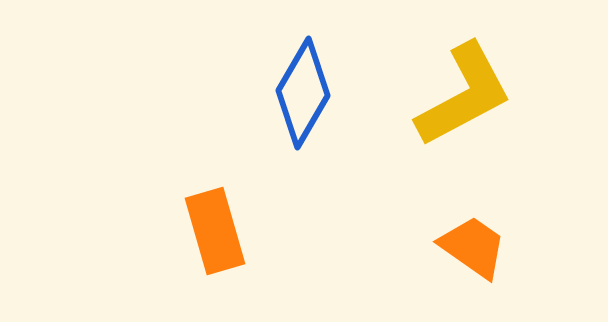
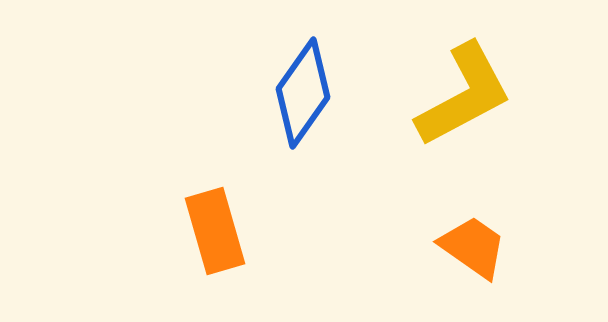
blue diamond: rotated 5 degrees clockwise
